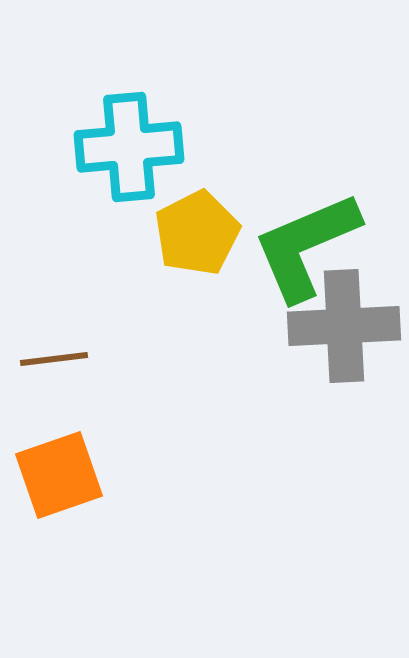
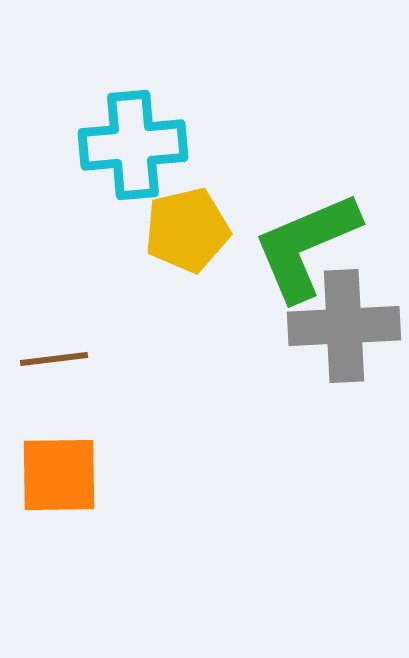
cyan cross: moved 4 px right, 2 px up
yellow pentagon: moved 10 px left, 3 px up; rotated 14 degrees clockwise
orange square: rotated 18 degrees clockwise
